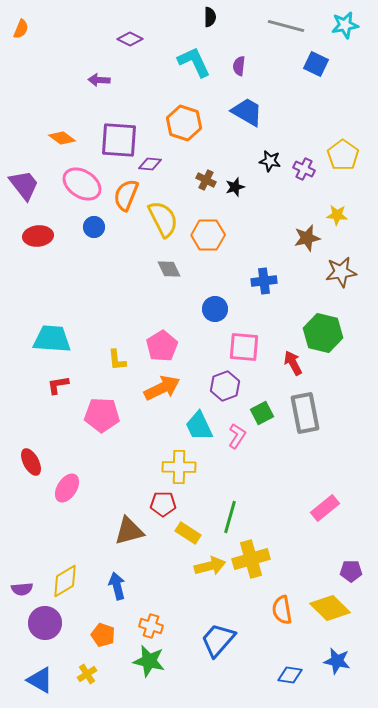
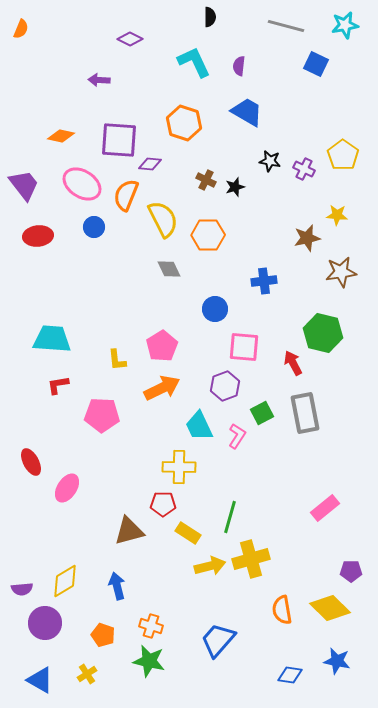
orange diamond at (62, 138): moved 1 px left, 2 px up; rotated 24 degrees counterclockwise
